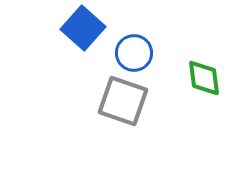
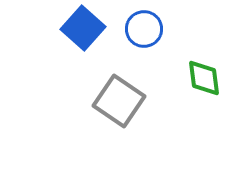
blue circle: moved 10 px right, 24 px up
gray square: moved 4 px left; rotated 15 degrees clockwise
